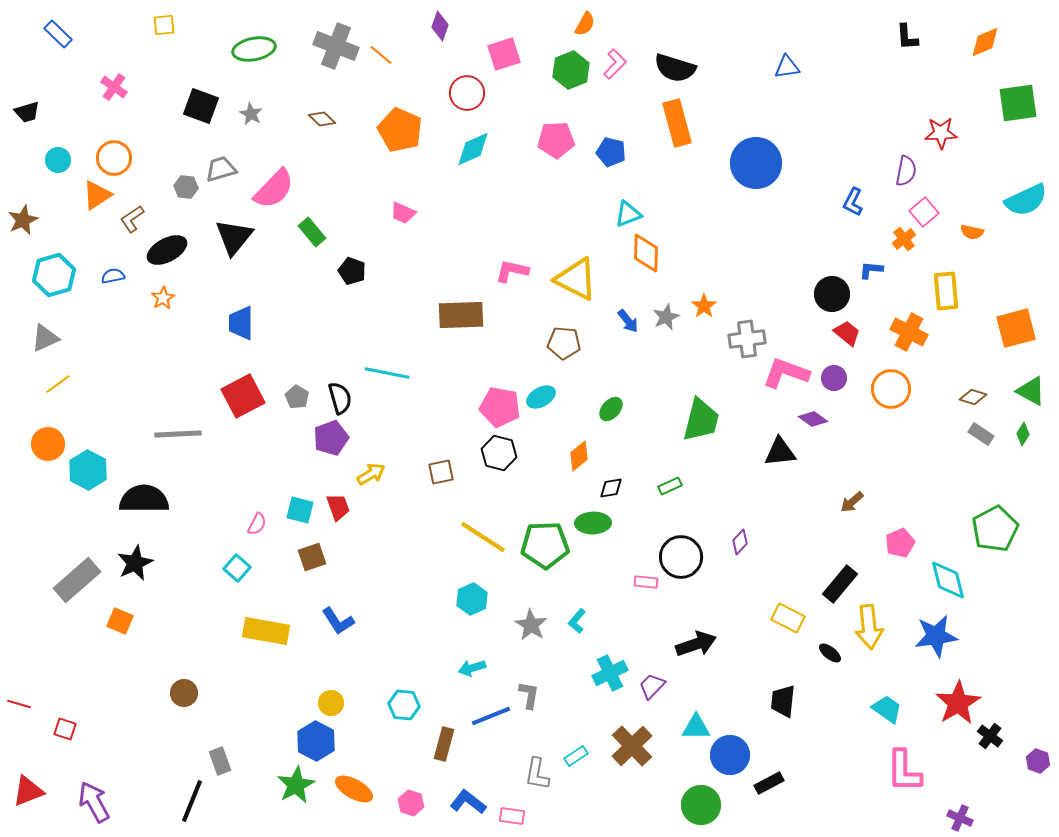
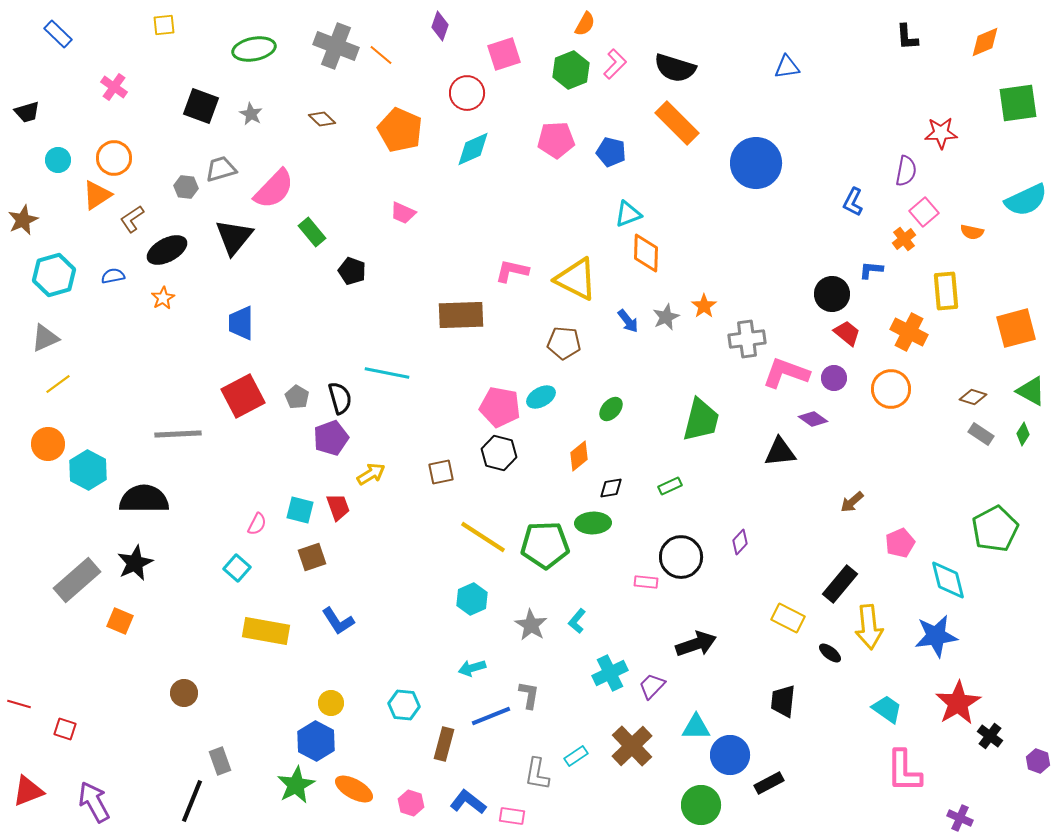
orange rectangle at (677, 123): rotated 30 degrees counterclockwise
